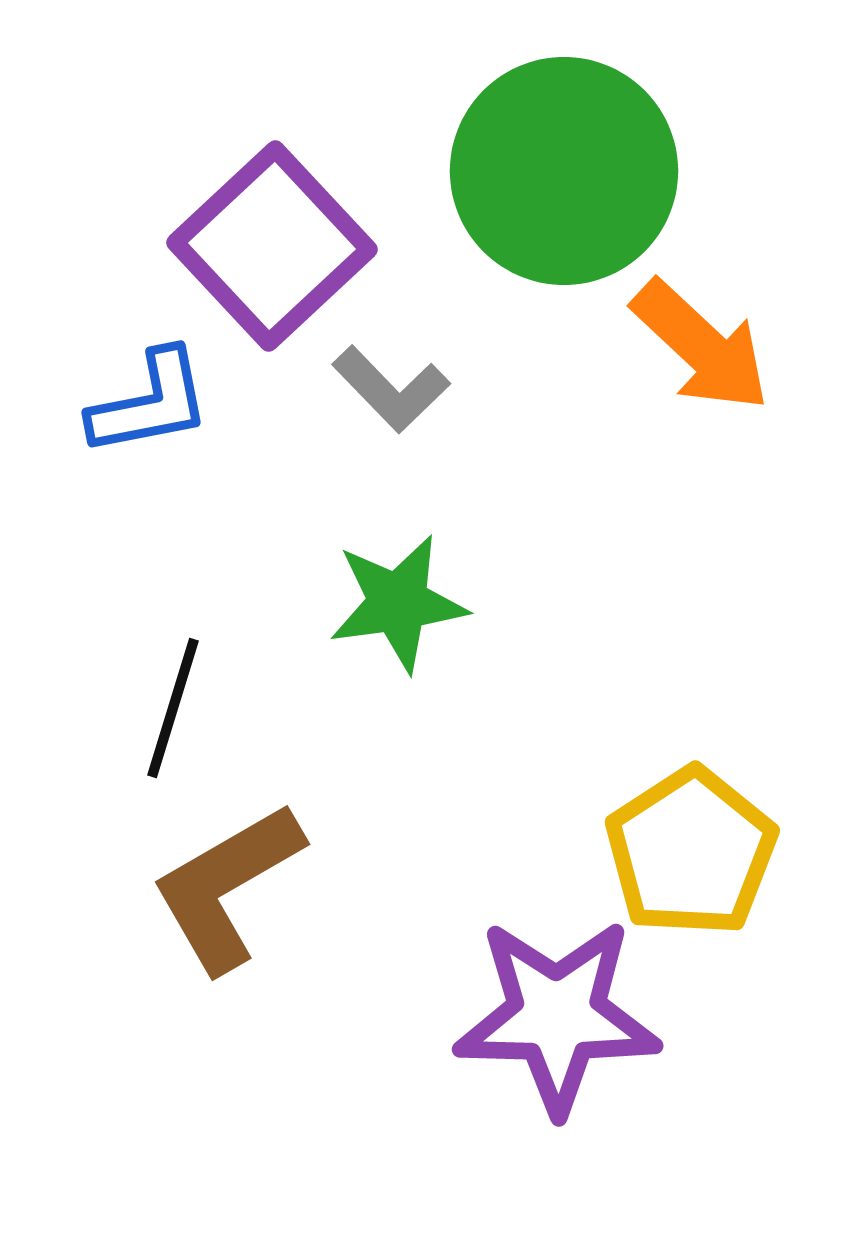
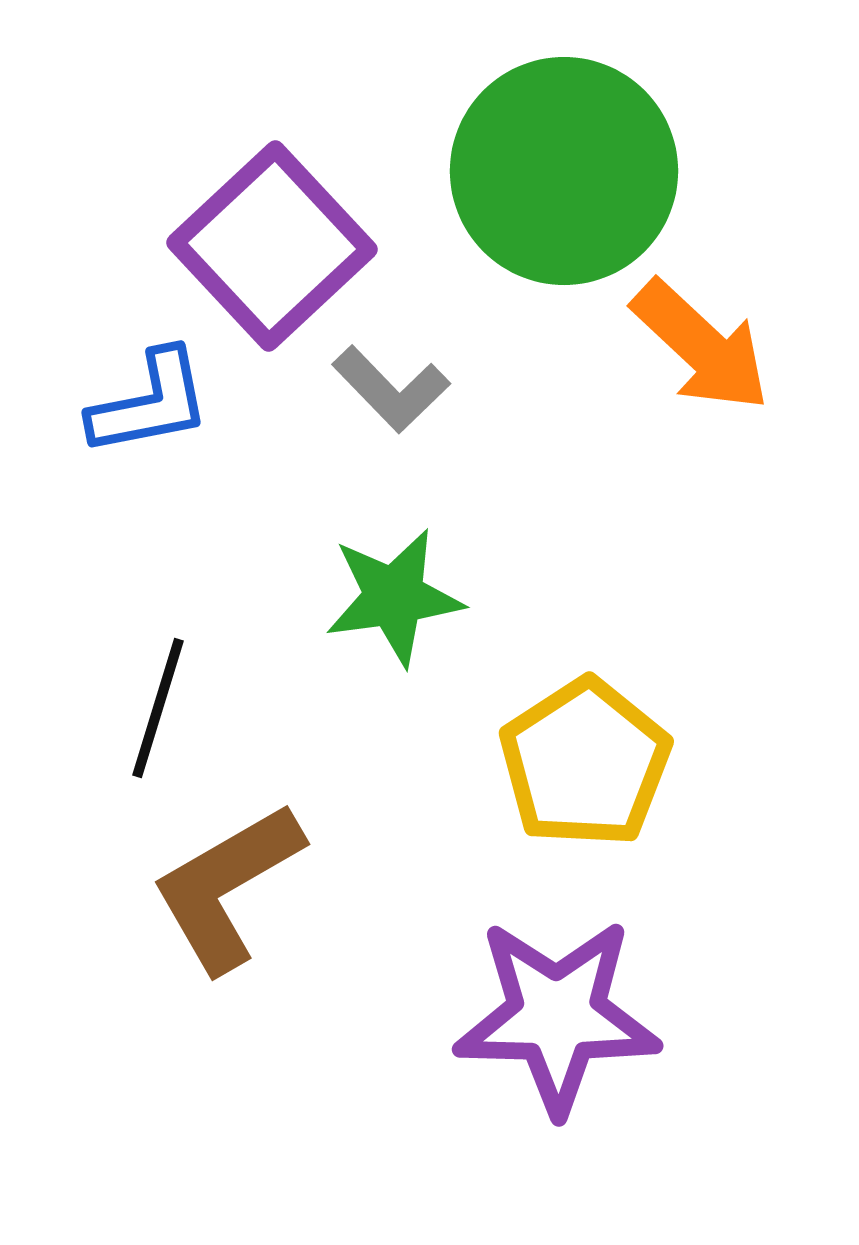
green star: moved 4 px left, 6 px up
black line: moved 15 px left
yellow pentagon: moved 106 px left, 89 px up
